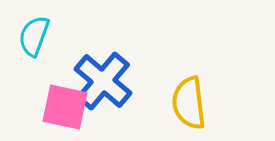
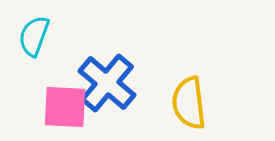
blue cross: moved 4 px right, 2 px down
pink square: rotated 9 degrees counterclockwise
